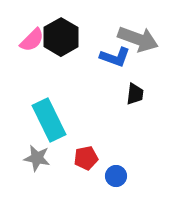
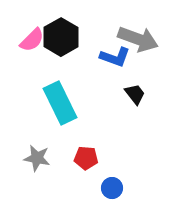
black trapezoid: rotated 45 degrees counterclockwise
cyan rectangle: moved 11 px right, 17 px up
red pentagon: rotated 15 degrees clockwise
blue circle: moved 4 px left, 12 px down
